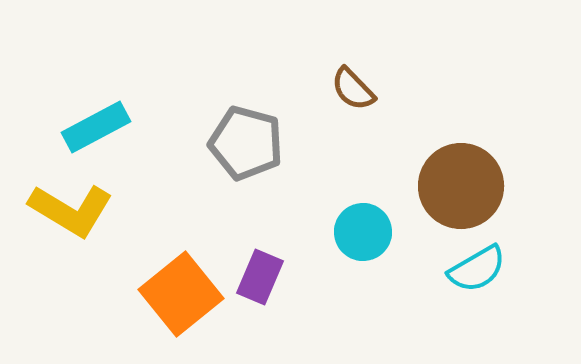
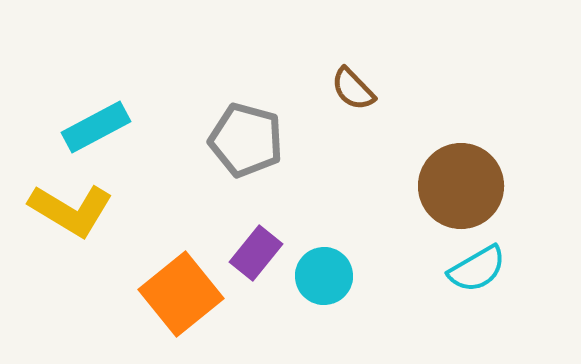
gray pentagon: moved 3 px up
cyan circle: moved 39 px left, 44 px down
purple rectangle: moved 4 px left, 24 px up; rotated 16 degrees clockwise
